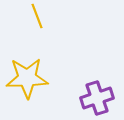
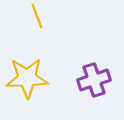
purple cross: moved 3 px left, 18 px up
